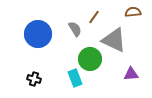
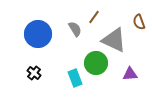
brown semicircle: moved 6 px right, 10 px down; rotated 105 degrees counterclockwise
green circle: moved 6 px right, 4 px down
purple triangle: moved 1 px left
black cross: moved 6 px up; rotated 24 degrees clockwise
